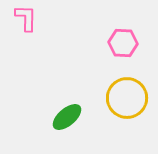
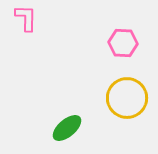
green ellipse: moved 11 px down
